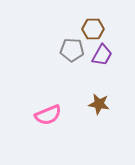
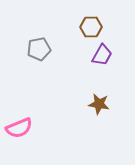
brown hexagon: moved 2 px left, 2 px up
gray pentagon: moved 33 px left, 1 px up; rotated 15 degrees counterclockwise
pink semicircle: moved 29 px left, 13 px down
